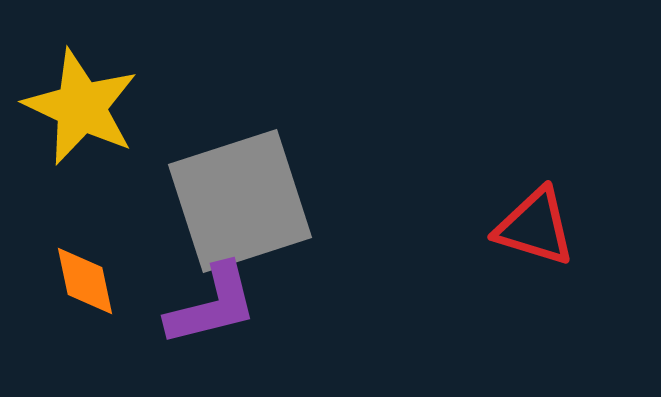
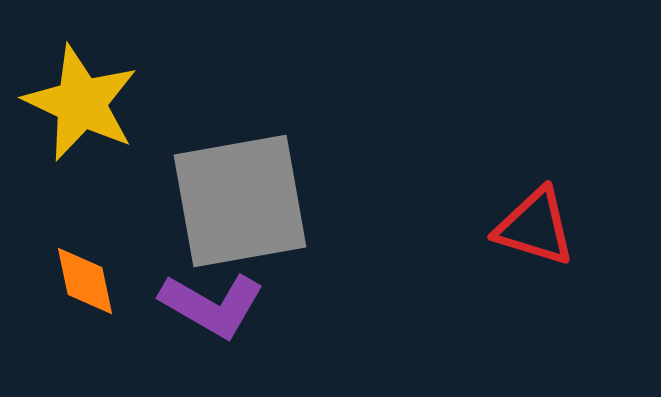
yellow star: moved 4 px up
gray square: rotated 8 degrees clockwise
purple L-shape: rotated 44 degrees clockwise
